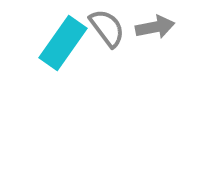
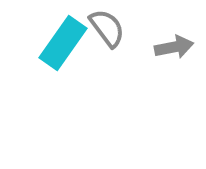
gray arrow: moved 19 px right, 20 px down
